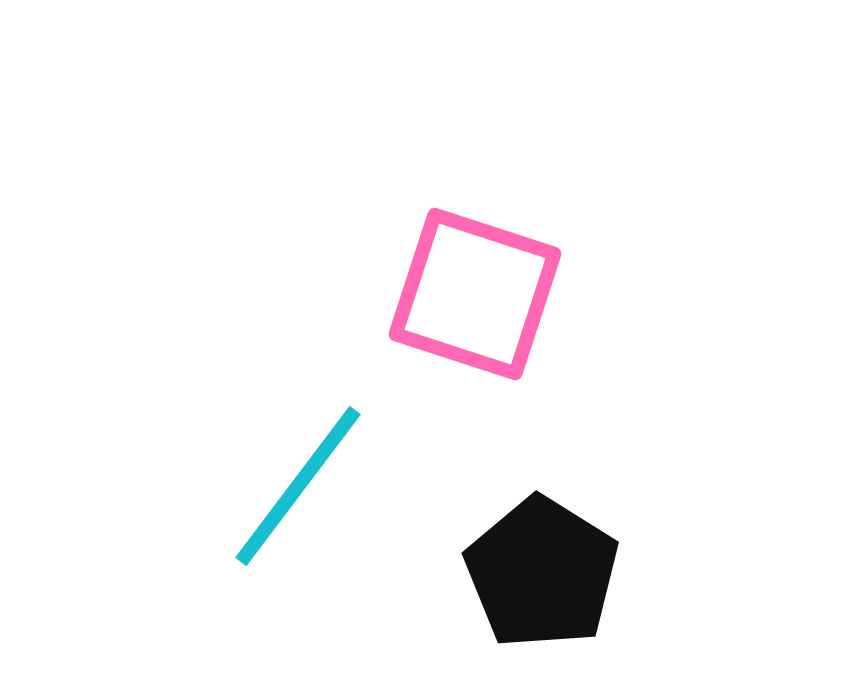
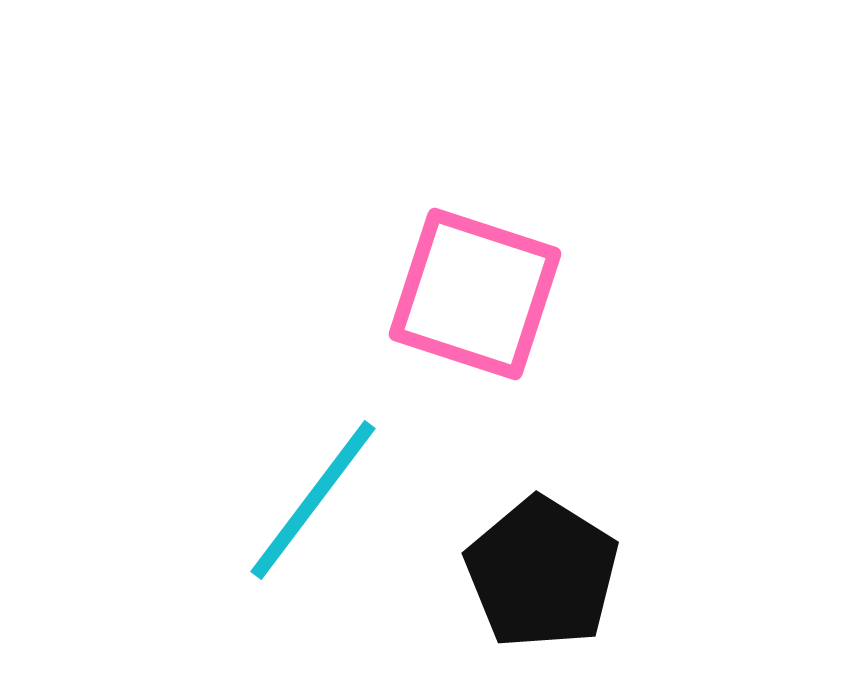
cyan line: moved 15 px right, 14 px down
